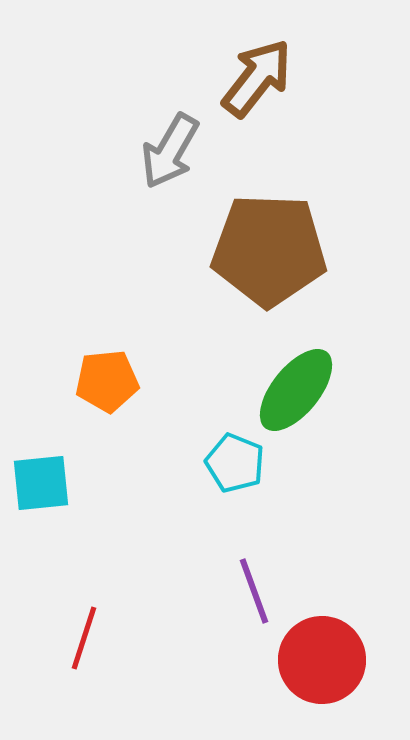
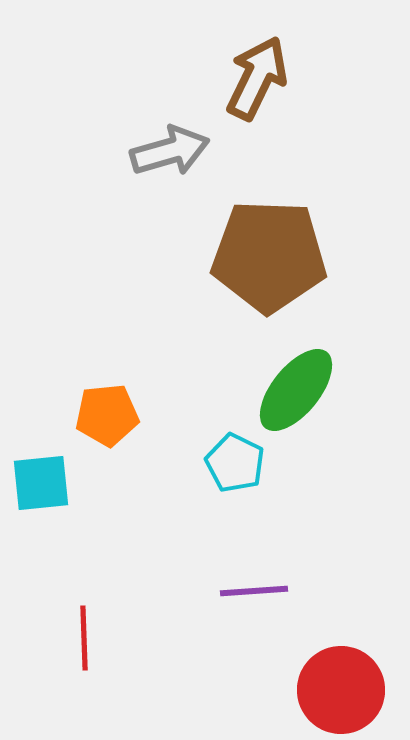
brown arrow: rotated 12 degrees counterclockwise
gray arrow: rotated 136 degrees counterclockwise
brown pentagon: moved 6 px down
orange pentagon: moved 34 px down
cyan pentagon: rotated 4 degrees clockwise
purple line: rotated 74 degrees counterclockwise
red line: rotated 20 degrees counterclockwise
red circle: moved 19 px right, 30 px down
